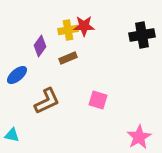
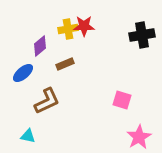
yellow cross: moved 1 px up
purple diamond: rotated 15 degrees clockwise
brown rectangle: moved 3 px left, 6 px down
blue ellipse: moved 6 px right, 2 px up
pink square: moved 24 px right
cyan triangle: moved 16 px right, 1 px down
